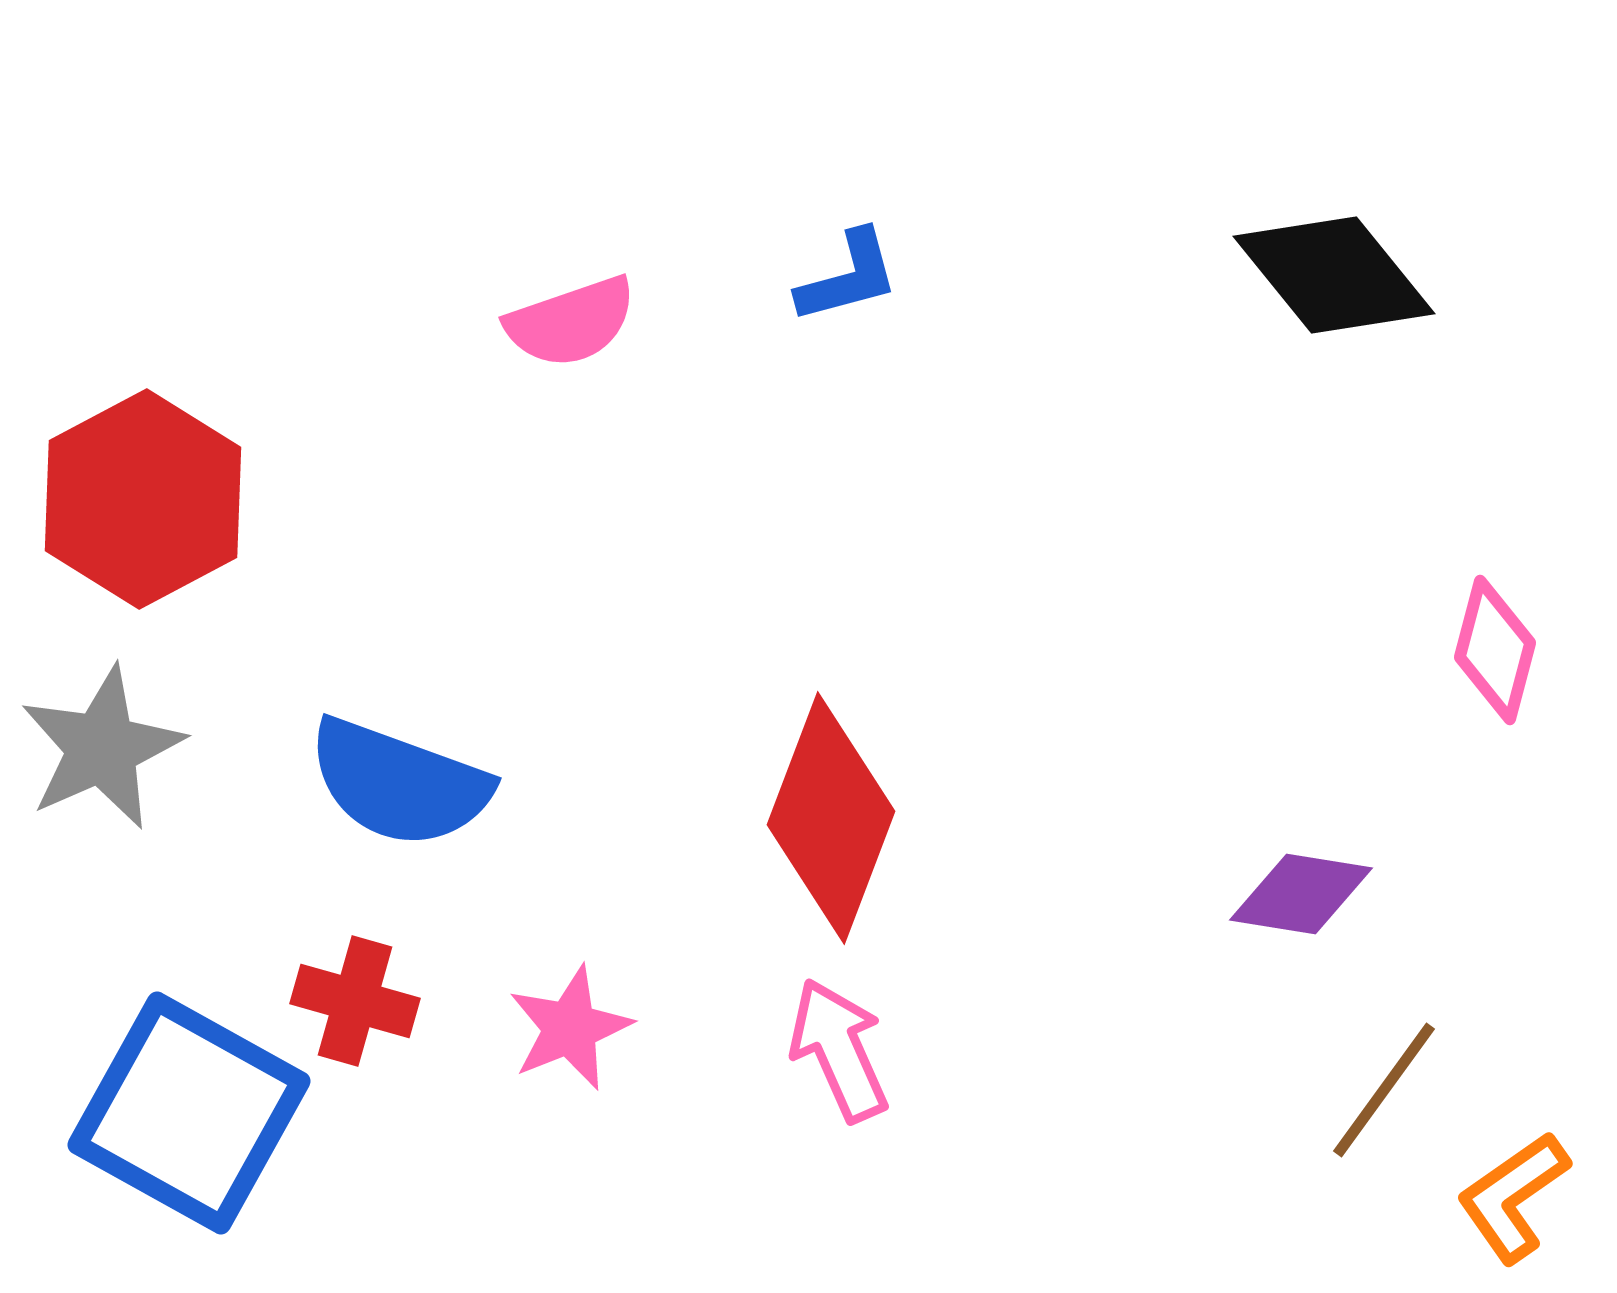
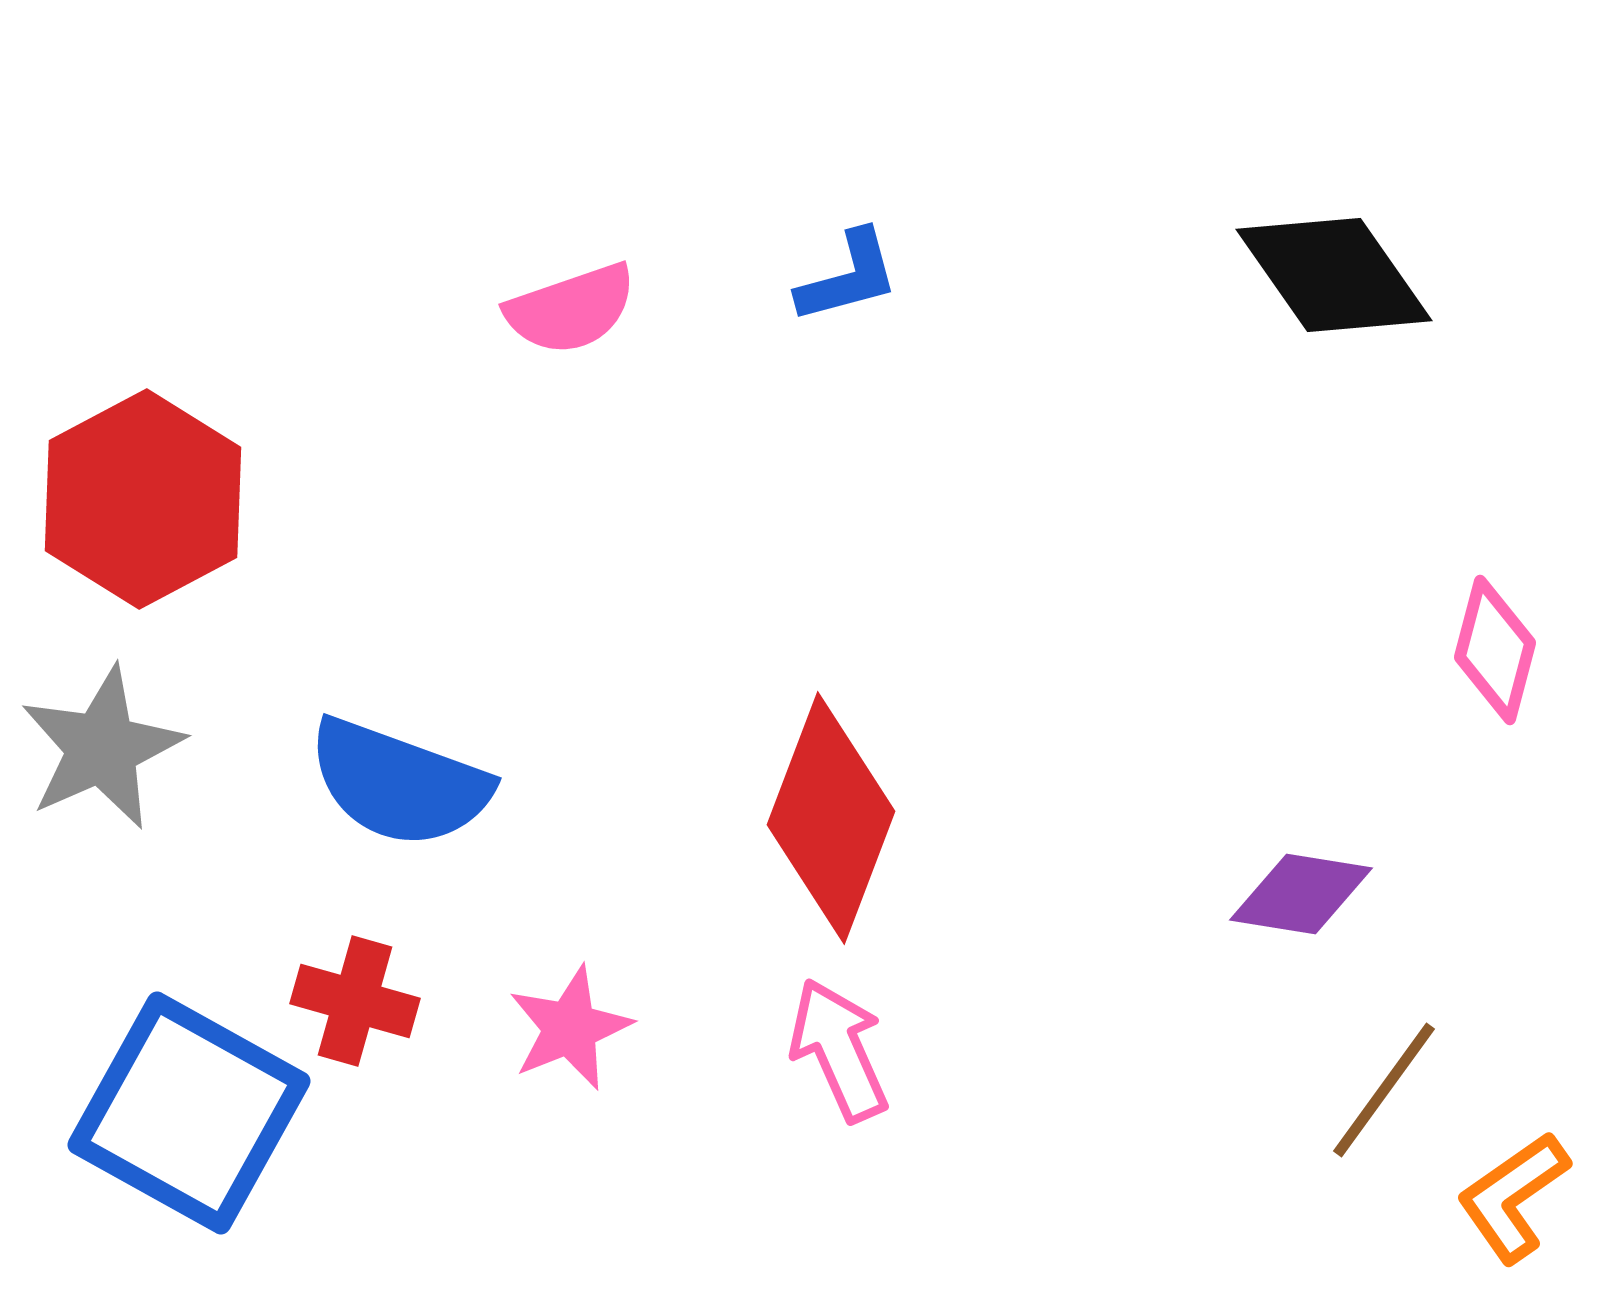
black diamond: rotated 4 degrees clockwise
pink semicircle: moved 13 px up
